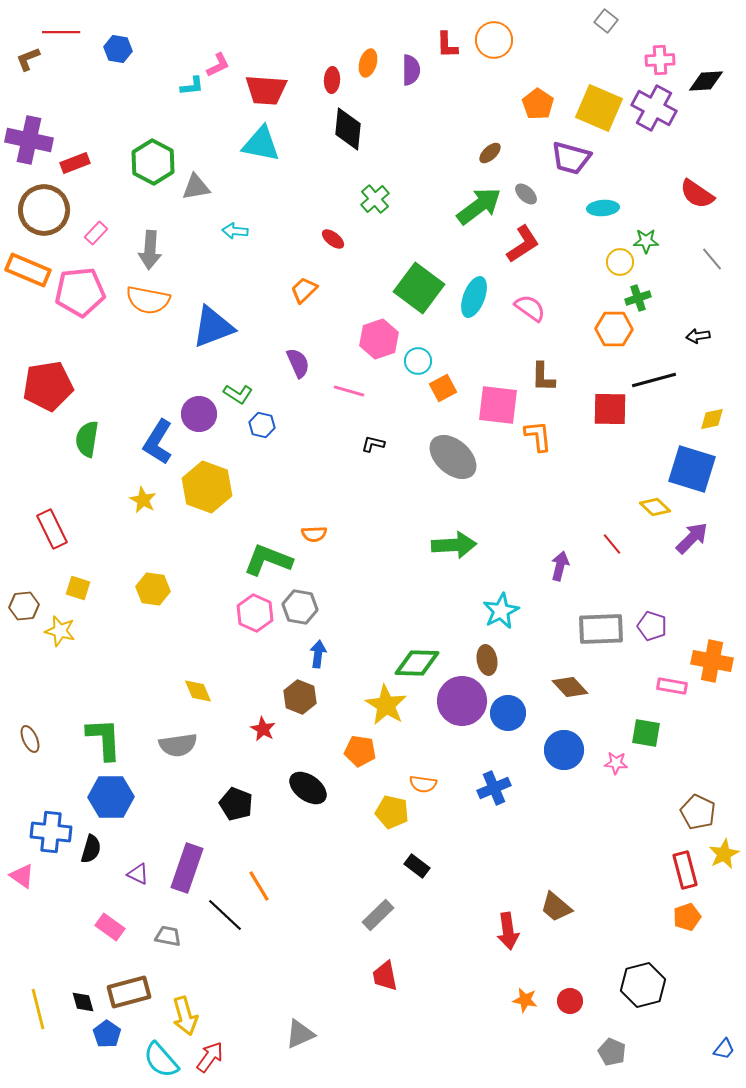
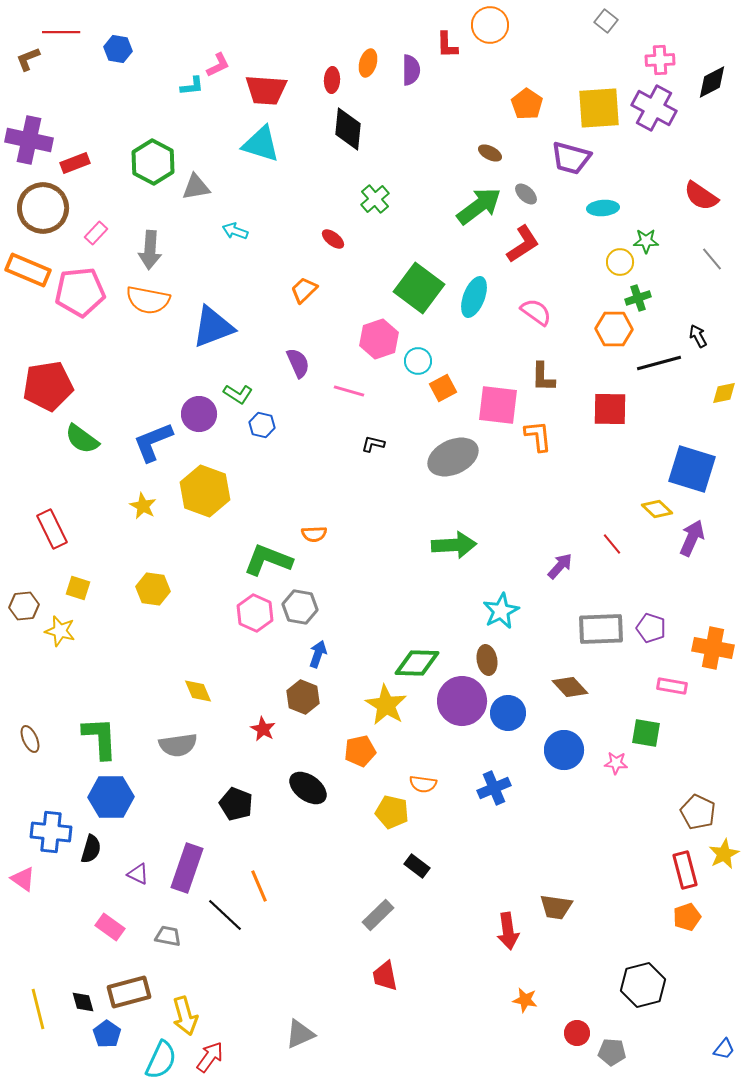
orange circle at (494, 40): moved 4 px left, 15 px up
black diamond at (706, 81): moved 6 px right, 1 px down; rotated 24 degrees counterclockwise
orange pentagon at (538, 104): moved 11 px left
yellow square at (599, 108): rotated 27 degrees counterclockwise
cyan triangle at (261, 144): rotated 6 degrees clockwise
brown ellipse at (490, 153): rotated 70 degrees clockwise
red semicircle at (697, 194): moved 4 px right, 2 px down
brown circle at (44, 210): moved 1 px left, 2 px up
cyan arrow at (235, 231): rotated 15 degrees clockwise
pink semicircle at (530, 308): moved 6 px right, 4 px down
black arrow at (698, 336): rotated 70 degrees clockwise
black line at (654, 380): moved 5 px right, 17 px up
yellow diamond at (712, 419): moved 12 px right, 26 px up
green semicircle at (87, 439): moved 5 px left; rotated 63 degrees counterclockwise
blue L-shape at (158, 442): moved 5 px left; rotated 36 degrees clockwise
gray ellipse at (453, 457): rotated 66 degrees counterclockwise
yellow hexagon at (207, 487): moved 2 px left, 4 px down
yellow star at (143, 500): moved 6 px down
yellow diamond at (655, 507): moved 2 px right, 2 px down
purple arrow at (692, 538): rotated 21 degrees counterclockwise
purple arrow at (560, 566): rotated 28 degrees clockwise
purple pentagon at (652, 626): moved 1 px left, 2 px down
blue arrow at (318, 654): rotated 12 degrees clockwise
orange cross at (712, 661): moved 1 px right, 13 px up
brown hexagon at (300, 697): moved 3 px right
green L-shape at (104, 739): moved 4 px left, 1 px up
orange pentagon at (360, 751): rotated 20 degrees counterclockwise
pink triangle at (22, 876): moved 1 px right, 3 px down
orange line at (259, 886): rotated 8 degrees clockwise
brown trapezoid at (556, 907): rotated 32 degrees counterclockwise
red circle at (570, 1001): moved 7 px right, 32 px down
gray pentagon at (612, 1052): rotated 20 degrees counterclockwise
cyan semicircle at (161, 1060): rotated 114 degrees counterclockwise
